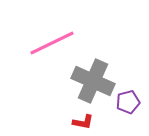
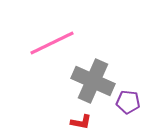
purple pentagon: rotated 20 degrees clockwise
red L-shape: moved 2 px left
